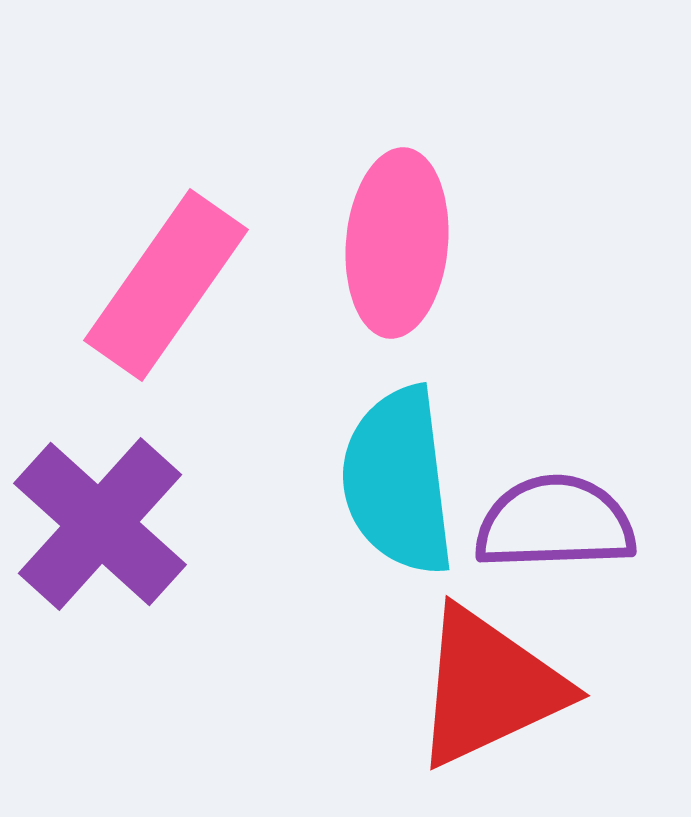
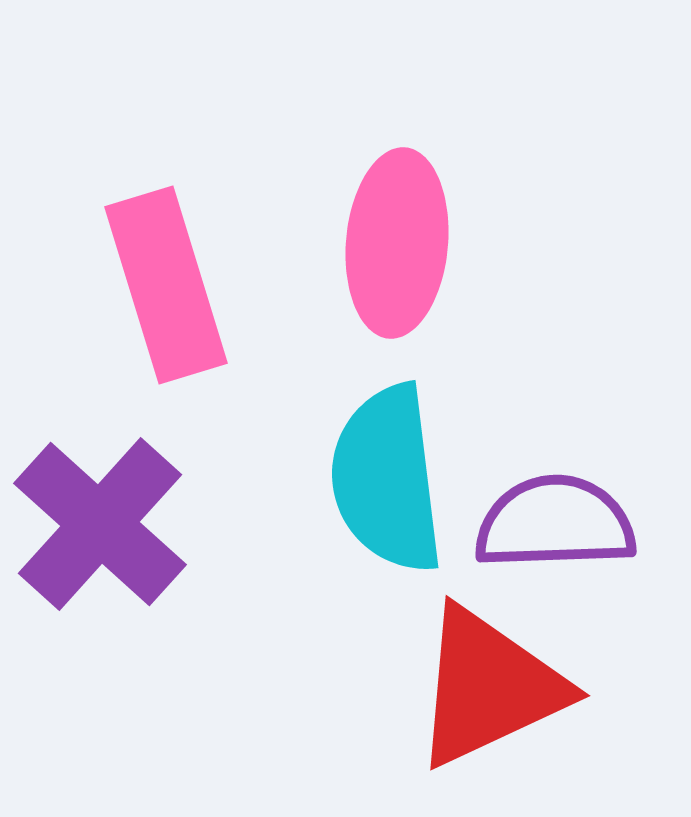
pink rectangle: rotated 52 degrees counterclockwise
cyan semicircle: moved 11 px left, 2 px up
